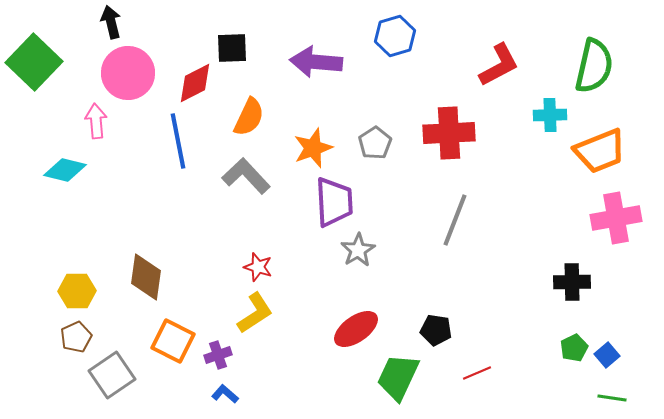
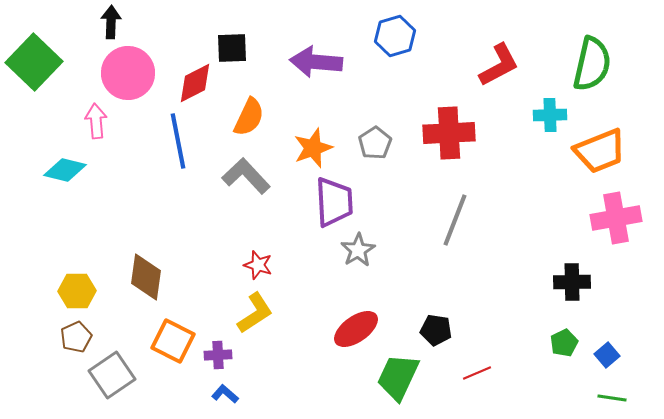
black arrow: rotated 16 degrees clockwise
green semicircle: moved 2 px left, 2 px up
red star: moved 2 px up
green pentagon: moved 10 px left, 5 px up
purple cross: rotated 16 degrees clockwise
